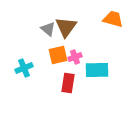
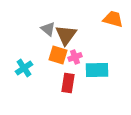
brown triangle: moved 8 px down
orange square: rotated 30 degrees clockwise
cyan cross: rotated 12 degrees counterclockwise
